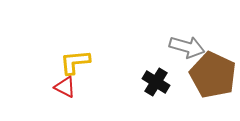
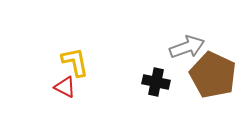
gray arrow: rotated 36 degrees counterclockwise
yellow L-shape: rotated 84 degrees clockwise
black cross: rotated 20 degrees counterclockwise
